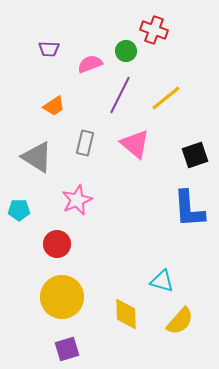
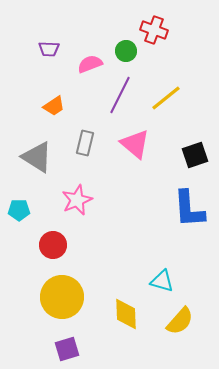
red circle: moved 4 px left, 1 px down
